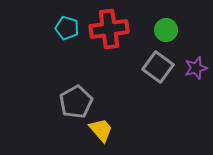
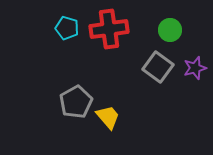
green circle: moved 4 px right
purple star: moved 1 px left
yellow trapezoid: moved 7 px right, 13 px up
